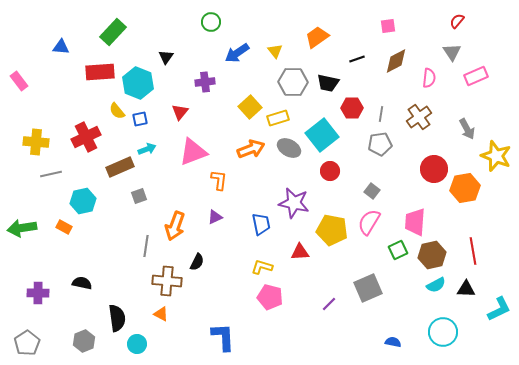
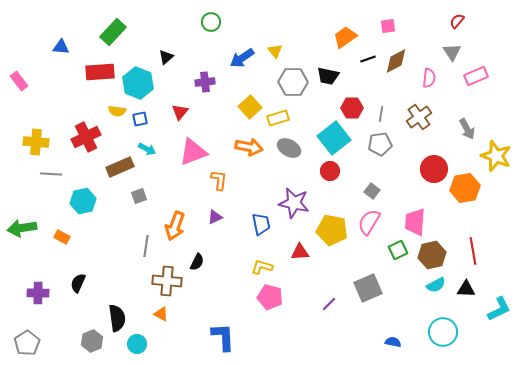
orange trapezoid at (317, 37): moved 28 px right
blue arrow at (237, 53): moved 5 px right, 5 px down
black triangle at (166, 57): rotated 14 degrees clockwise
black line at (357, 59): moved 11 px right
black trapezoid at (328, 83): moved 7 px up
yellow semicircle at (117, 111): rotated 42 degrees counterclockwise
cyan square at (322, 135): moved 12 px right, 3 px down
cyan arrow at (147, 149): rotated 48 degrees clockwise
orange arrow at (251, 149): moved 2 px left, 2 px up; rotated 32 degrees clockwise
gray line at (51, 174): rotated 15 degrees clockwise
orange rectangle at (64, 227): moved 2 px left, 10 px down
black semicircle at (82, 283): moved 4 px left; rotated 78 degrees counterclockwise
gray hexagon at (84, 341): moved 8 px right
